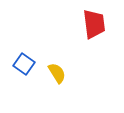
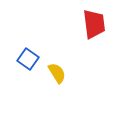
blue square: moved 4 px right, 5 px up
